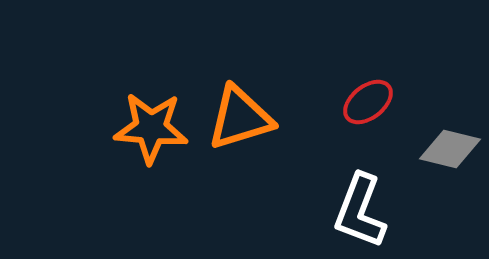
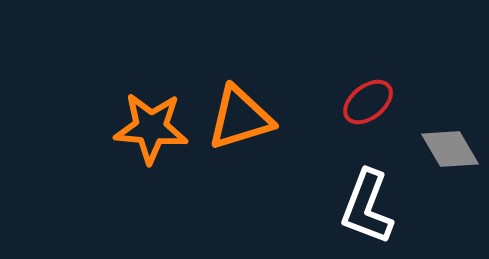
gray diamond: rotated 46 degrees clockwise
white L-shape: moved 7 px right, 4 px up
